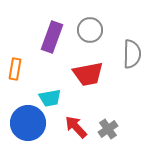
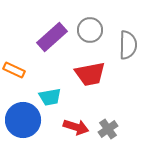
purple rectangle: rotated 28 degrees clockwise
gray semicircle: moved 4 px left, 9 px up
orange rectangle: moved 1 px left, 1 px down; rotated 75 degrees counterclockwise
red trapezoid: moved 2 px right
cyan trapezoid: moved 1 px up
blue circle: moved 5 px left, 3 px up
red arrow: rotated 150 degrees clockwise
